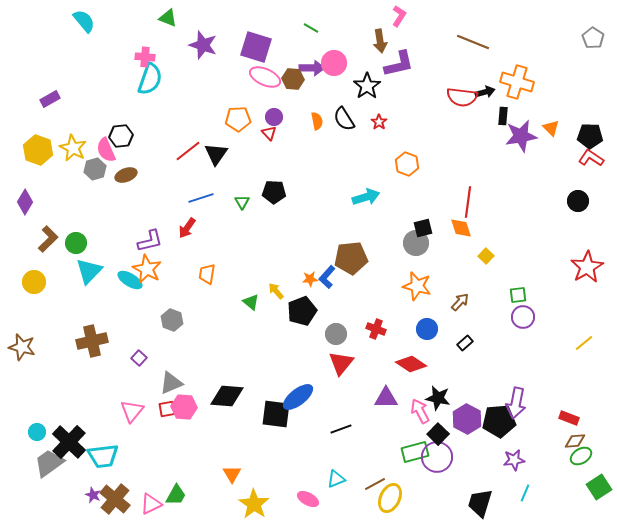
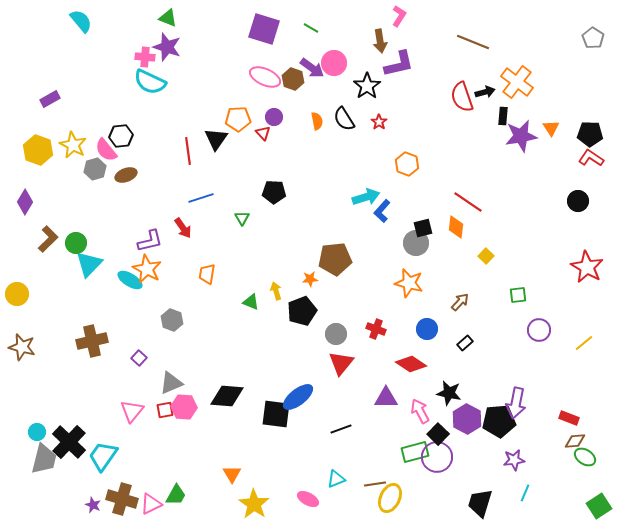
cyan semicircle at (84, 21): moved 3 px left
purple star at (203, 45): moved 36 px left, 2 px down
purple square at (256, 47): moved 8 px right, 18 px up
purple arrow at (312, 68): rotated 35 degrees clockwise
cyan semicircle at (150, 79): moved 3 px down; rotated 96 degrees clockwise
brown hexagon at (293, 79): rotated 15 degrees clockwise
orange cross at (517, 82): rotated 20 degrees clockwise
red semicircle at (462, 97): rotated 64 degrees clockwise
orange triangle at (551, 128): rotated 12 degrees clockwise
red triangle at (269, 133): moved 6 px left
black pentagon at (590, 136): moved 2 px up
yellow star at (73, 148): moved 3 px up
pink semicircle at (106, 150): rotated 15 degrees counterclockwise
red line at (188, 151): rotated 60 degrees counterclockwise
black triangle at (216, 154): moved 15 px up
green triangle at (242, 202): moved 16 px down
red line at (468, 202): rotated 64 degrees counterclockwise
red arrow at (187, 228): moved 4 px left; rotated 70 degrees counterclockwise
orange diamond at (461, 228): moved 5 px left, 1 px up; rotated 25 degrees clockwise
brown pentagon at (351, 258): moved 16 px left, 1 px down
red star at (587, 267): rotated 12 degrees counterclockwise
cyan triangle at (89, 271): moved 7 px up
blue L-shape at (327, 277): moved 55 px right, 66 px up
yellow circle at (34, 282): moved 17 px left, 12 px down
orange star at (417, 286): moved 8 px left, 3 px up
yellow arrow at (276, 291): rotated 24 degrees clockwise
green triangle at (251, 302): rotated 18 degrees counterclockwise
purple circle at (523, 317): moved 16 px right, 13 px down
black star at (438, 398): moved 11 px right, 5 px up
red square at (167, 409): moved 2 px left, 1 px down
cyan trapezoid at (103, 456): rotated 132 degrees clockwise
green ellipse at (581, 456): moved 4 px right, 1 px down; rotated 65 degrees clockwise
gray trapezoid at (49, 463): moved 5 px left, 4 px up; rotated 140 degrees clockwise
brown line at (375, 484): rotated 20 degrees clockwise
green square at (599, 487): moved 19 px down
purple star at (93, 495): moved 10 px down
brown cross at (115, 499): moved 7 px right; rotated 24 degrees counterclockwise
